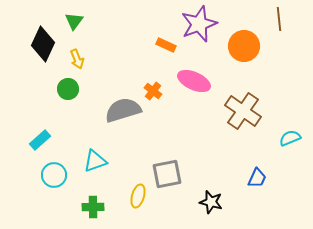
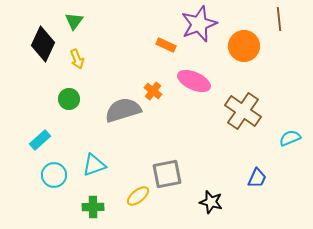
green circle: moved 1 px right, 10 px down
cyan triangle: moved 1 px left, 4 px down
yellow ellipse: rotated 35 degrees clockwise
